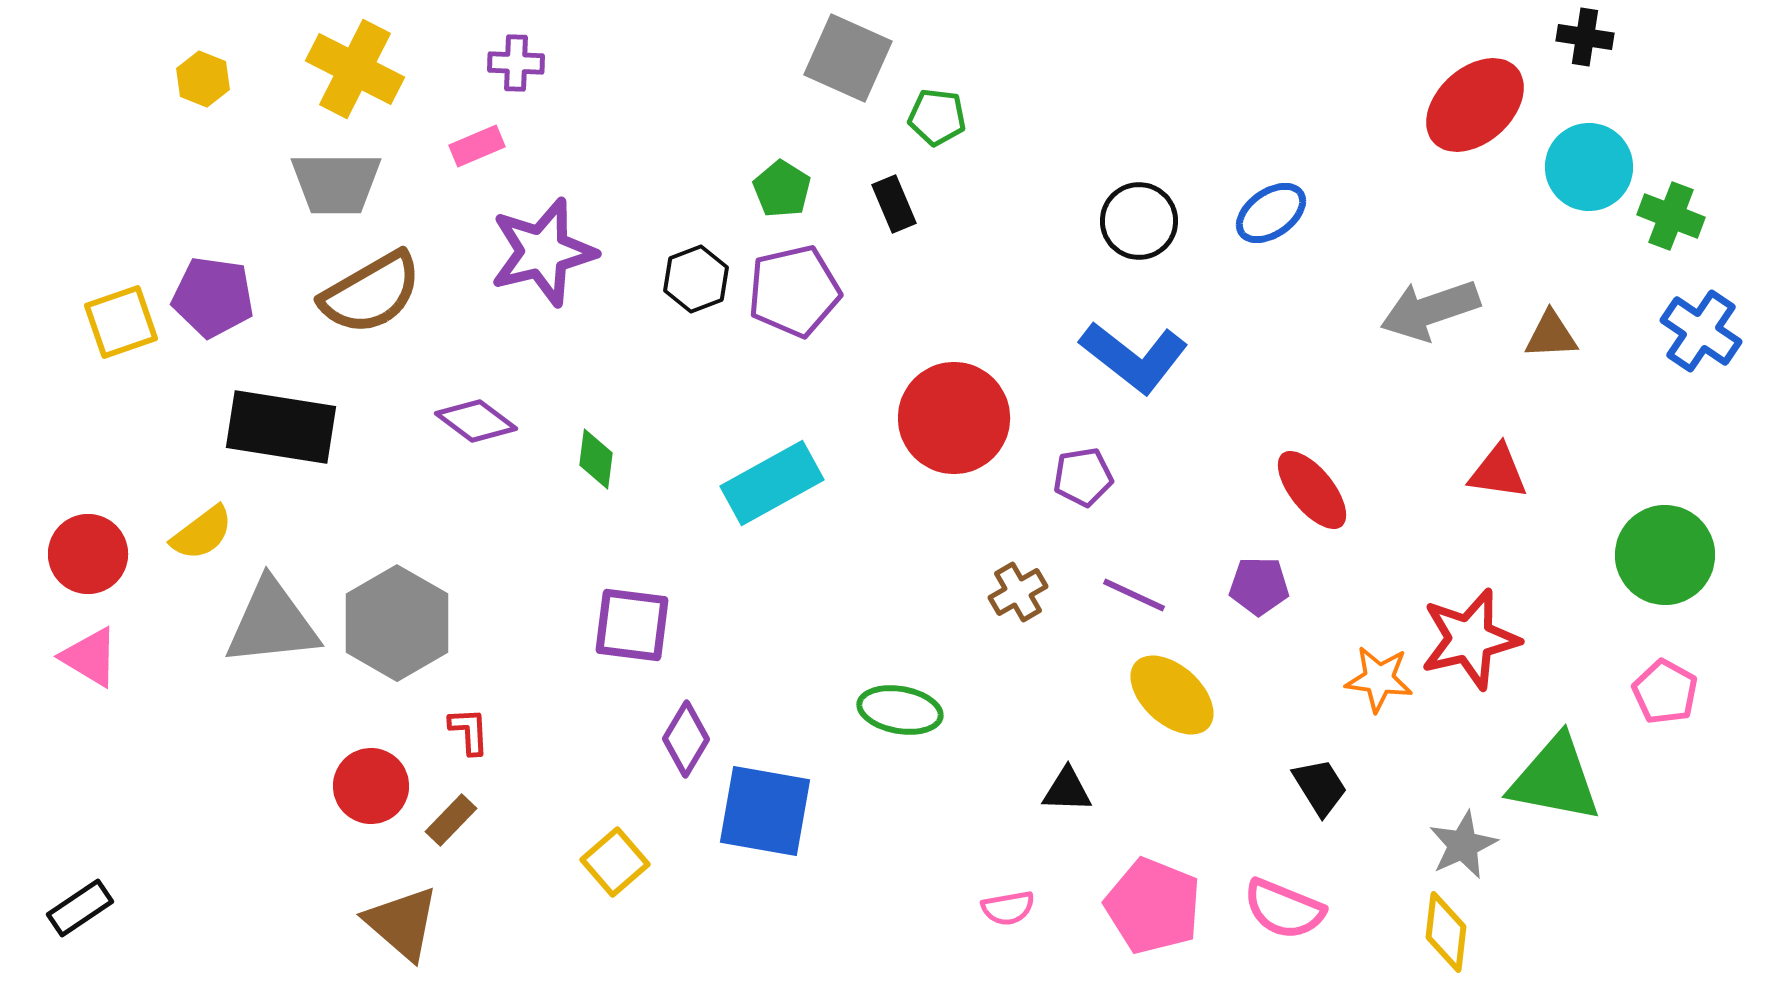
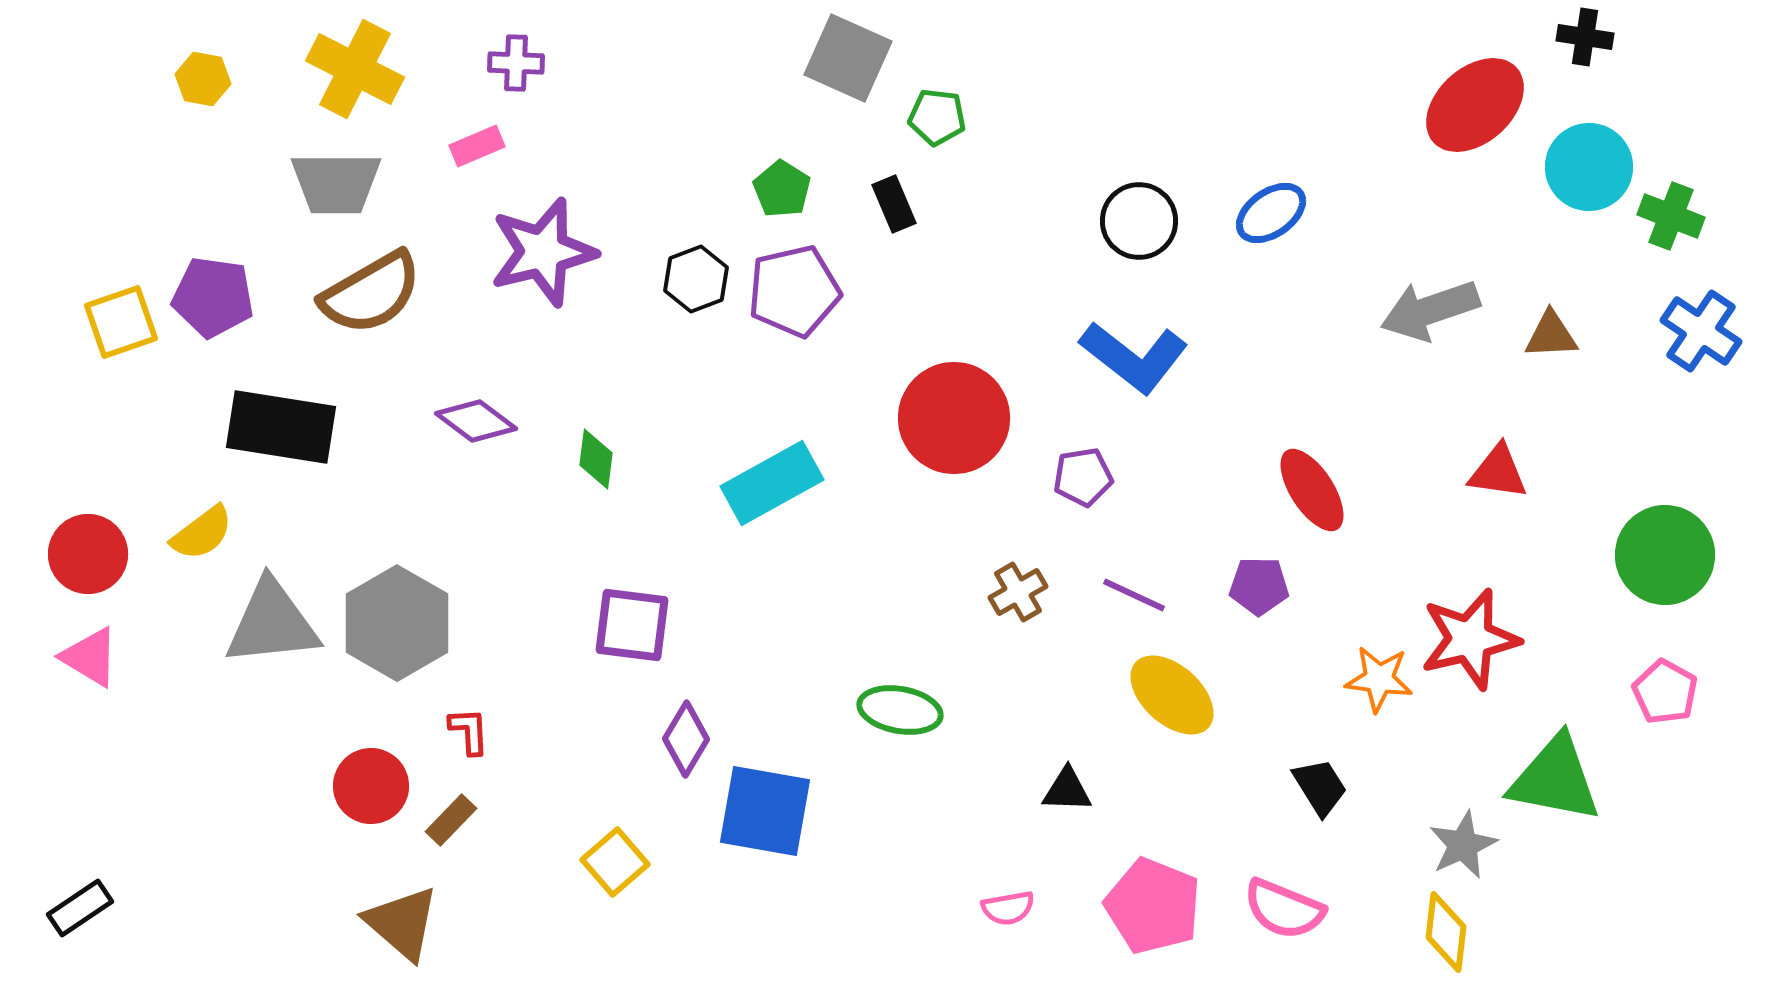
yellow hexagon at (203, 79): rotated 12 degrees counterclockwise
red ellipse at (1312, 490): rotated 6 degrees clockwise
